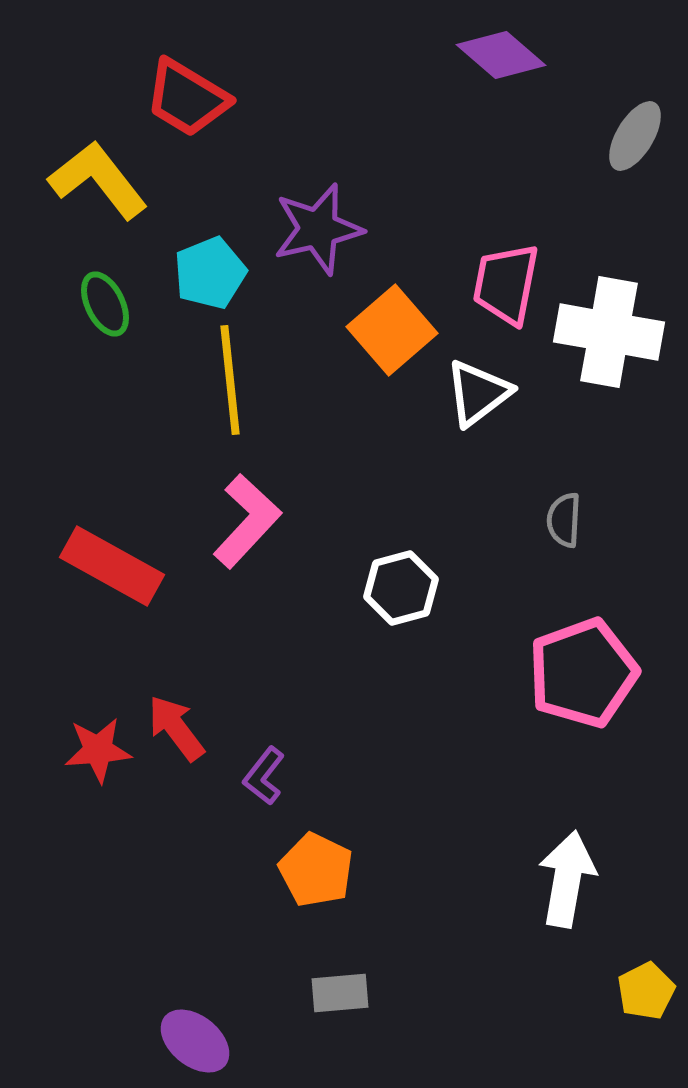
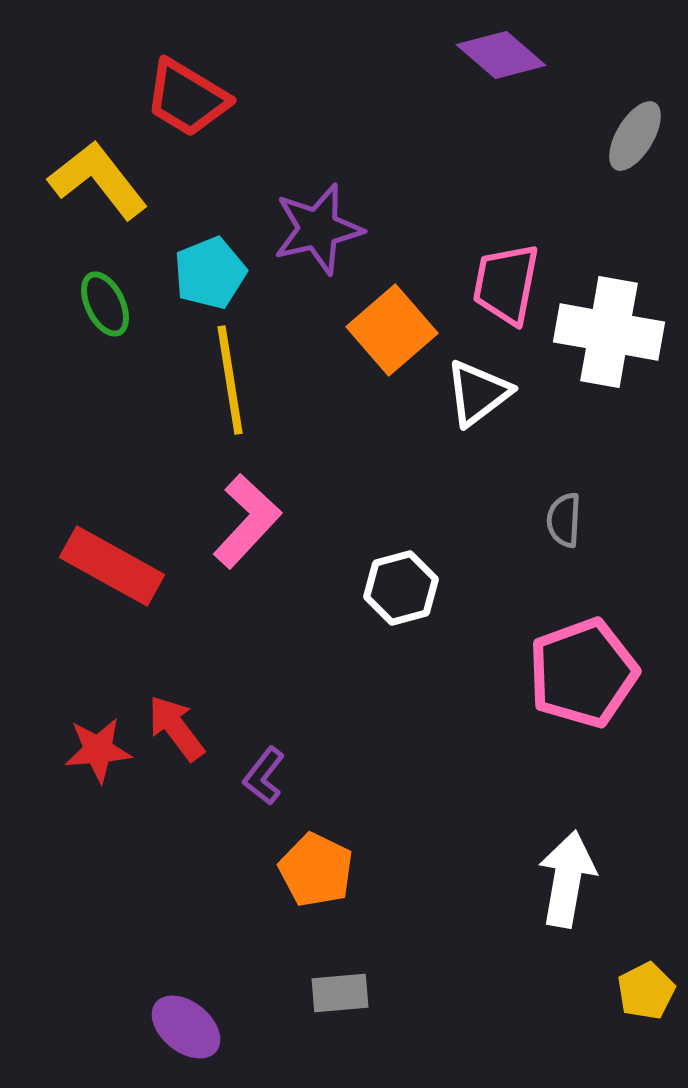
yellow line: rotated 3 degrees counterclockwise
purple ellipse: moved 9 px left, 14 px up
